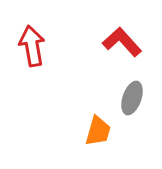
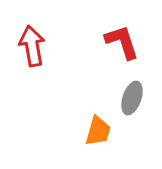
red L-shape: rotated 24 degrees clockwise
